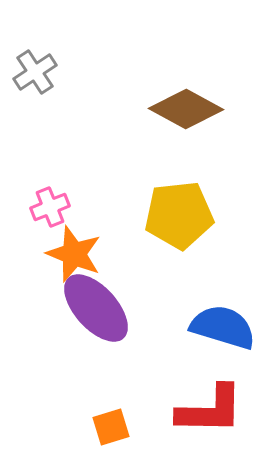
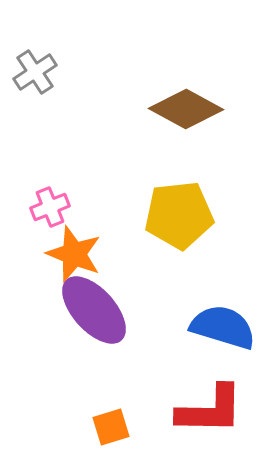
purple ellipse: moved 2 px left, 2 px down
